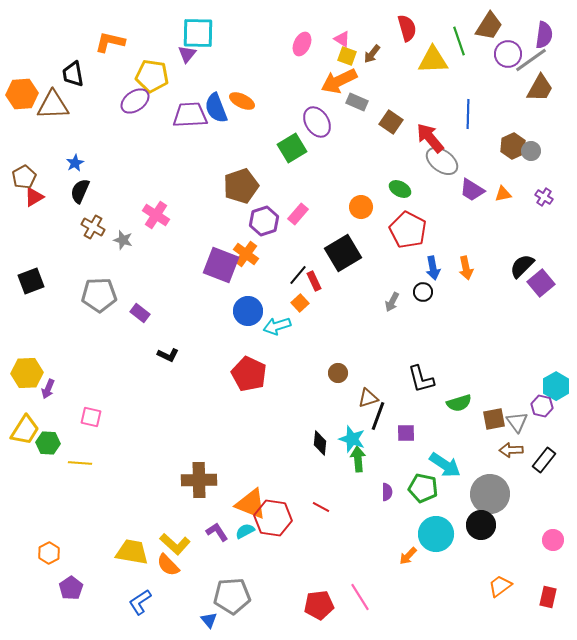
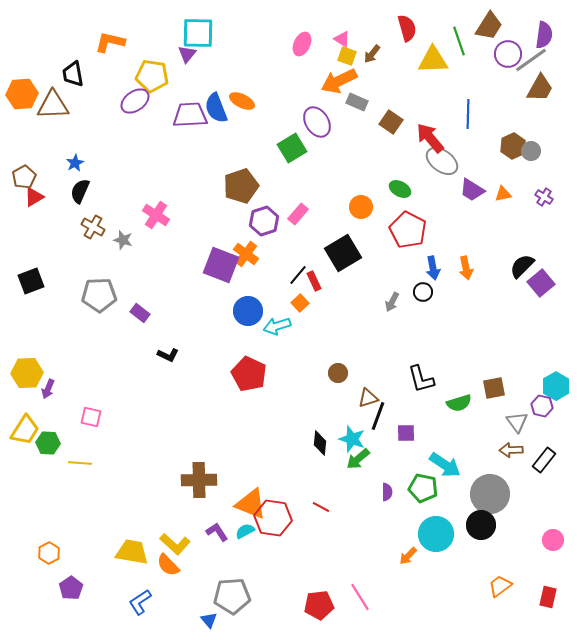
brown square at (494, 419): moved 31 px up
green arrow at (358, 459): rotated 125 degrees counterclockwise
